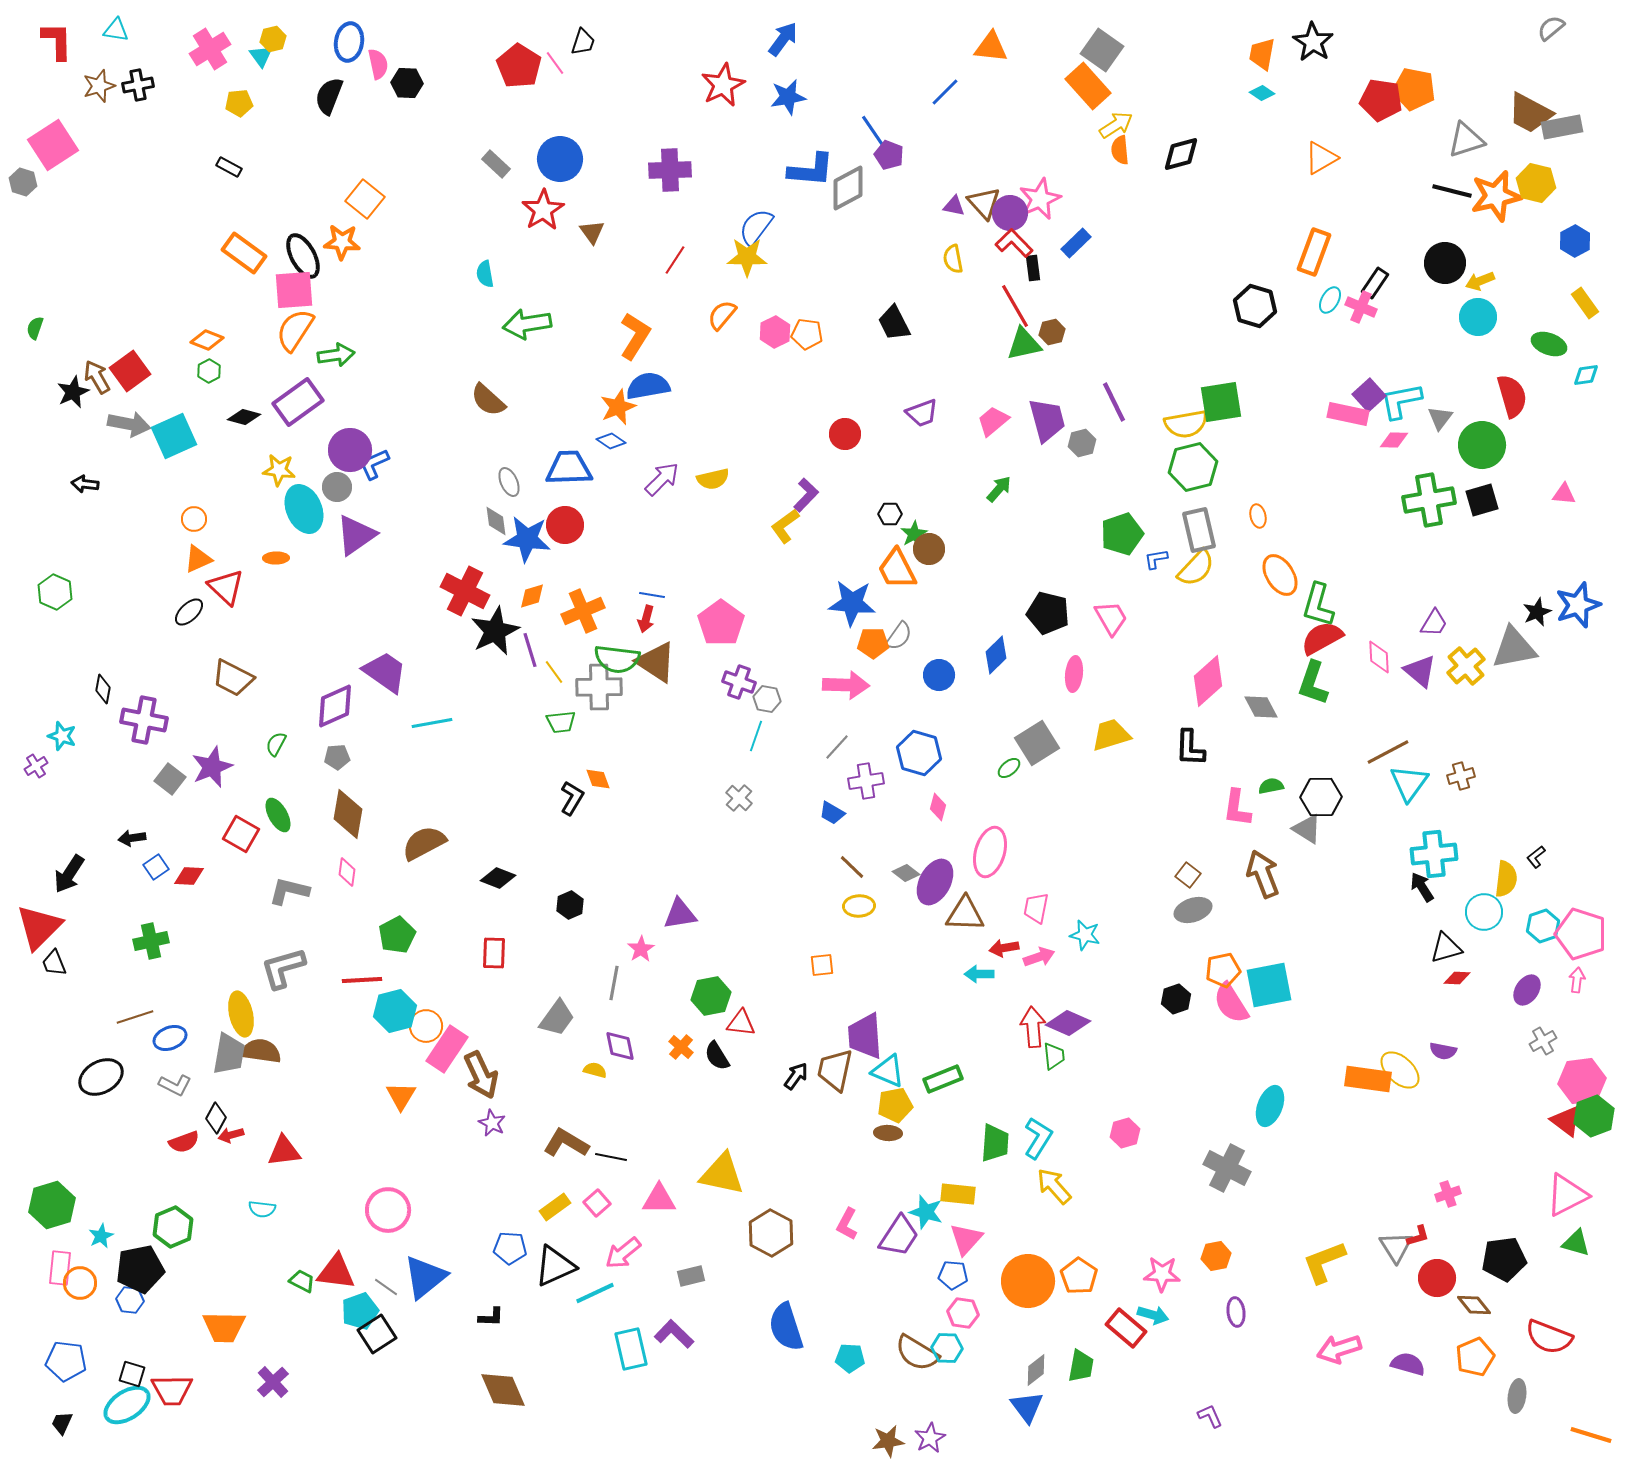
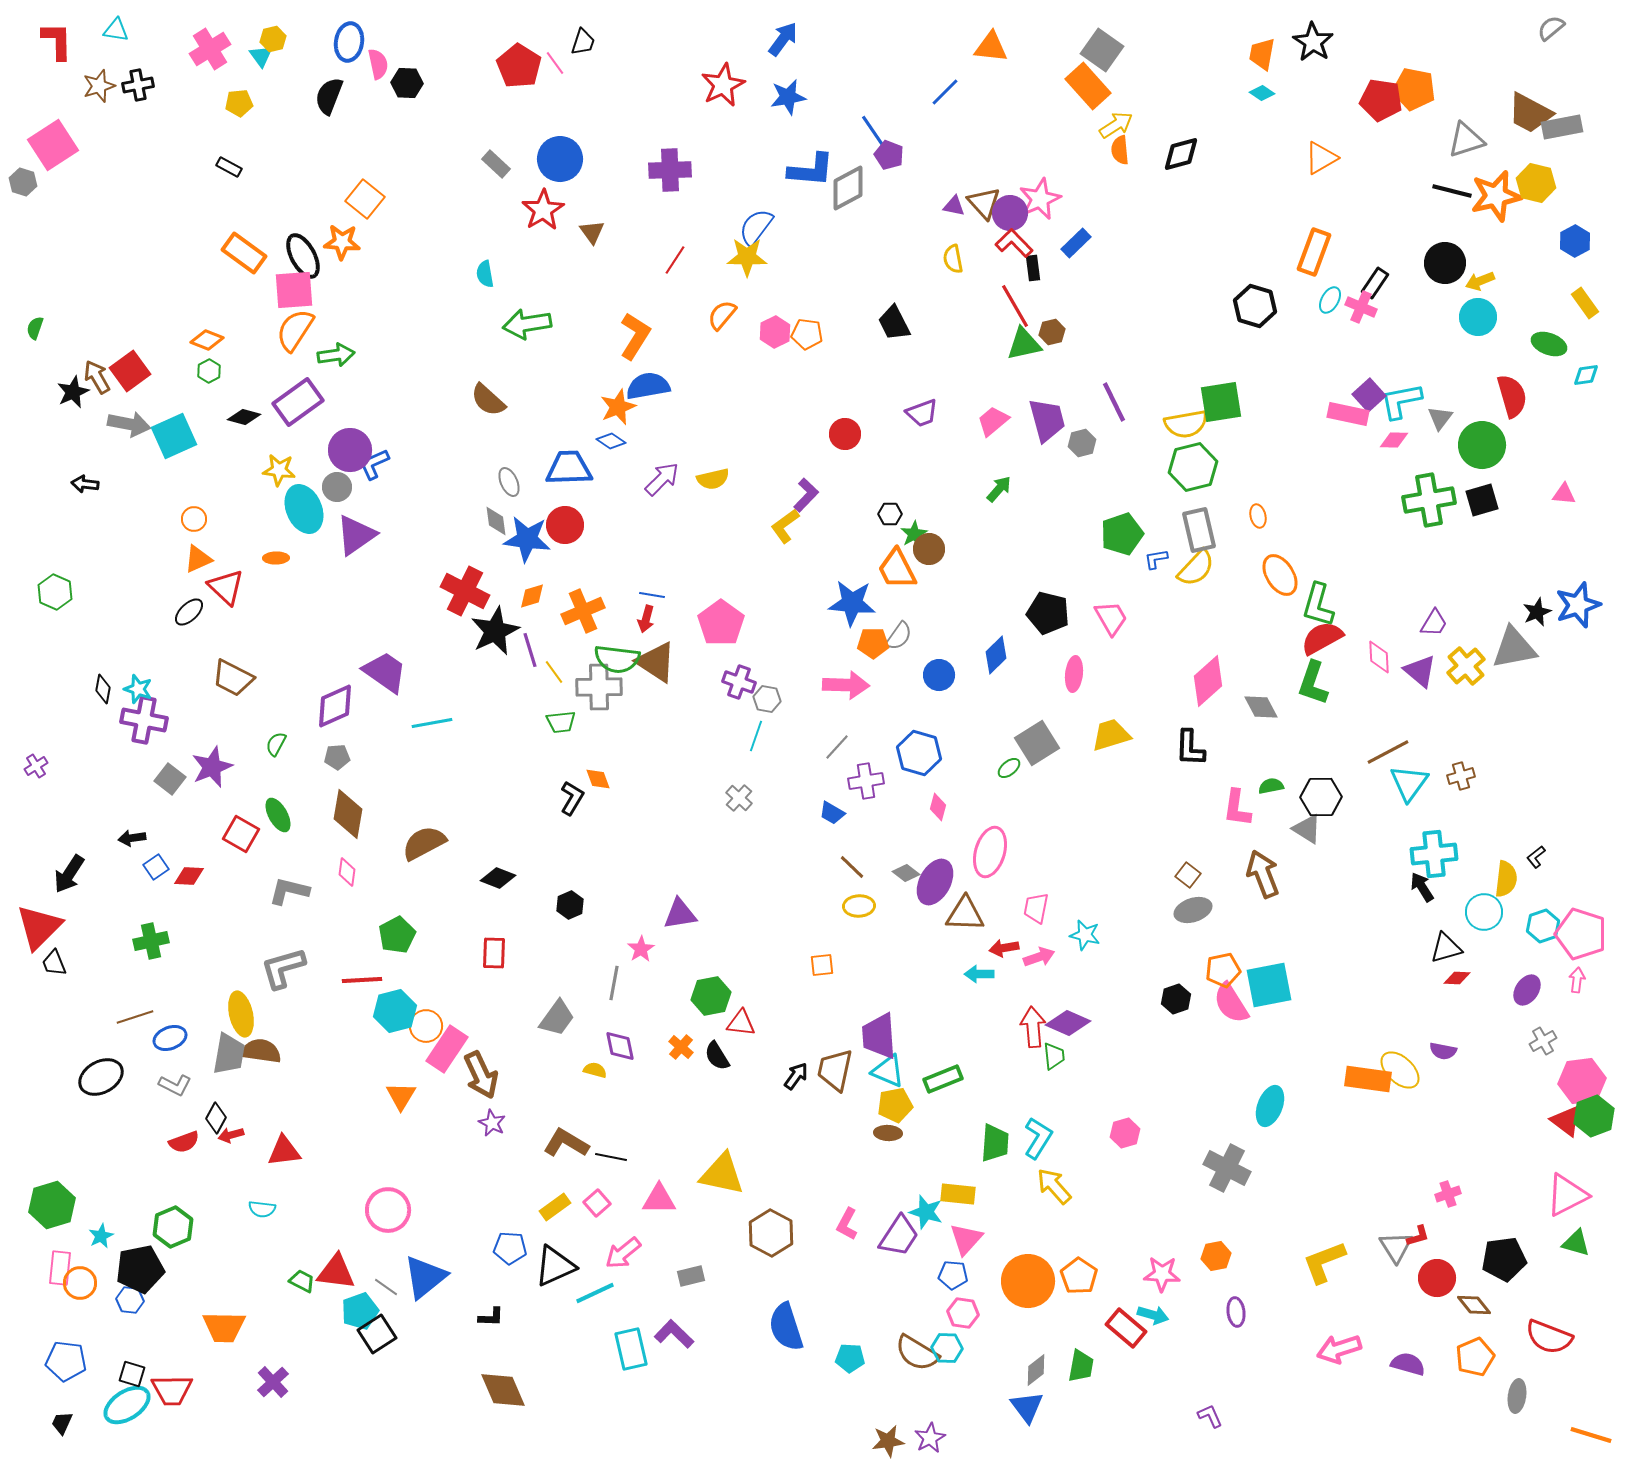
cyan star at (62, 736): moved 76 px right, 47 px up
purple trapezoid at (865, 1036): moved 14 px right
